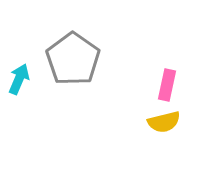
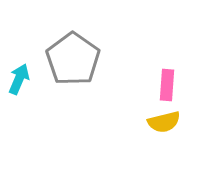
pink rectangle: rotated 8 degrees counterclockwise
